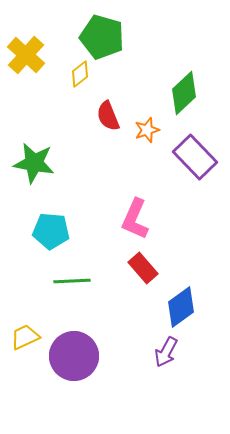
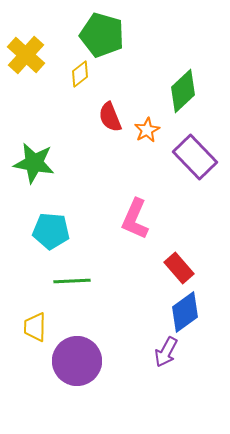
green pentagon: moved 2 px up
green diamond: moved 1 px left, 2 px up
red semicircle: moved 2 px right, 1 px down
orange star: rotated 10 degrees counterclockwise
red rectangle: moved 36 px right
blue diamond: moved 4 px right, 5 px down
yellow trapezoid: moved 10 px right, 10 px up; rotated 64 degrees counterclockwise
purple circle: moved 3 px right, 5 px down
